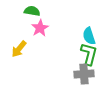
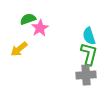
green semicircle: moved 4 px left, 8 px down; rotated 28 degrees counterclockwise
yellow arrow: rotated 12 degrees clockwise
gray cross: moved 2 px right, 1 px down
